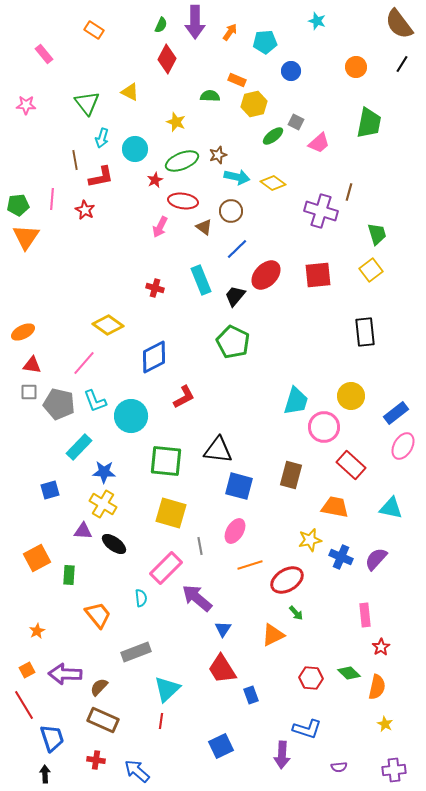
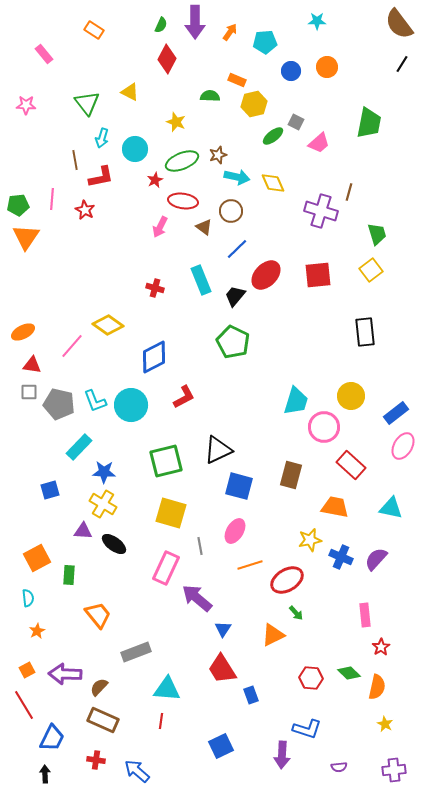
cyan star at (317, 21): rotated 18 degrees counterclockwise
orange circle at (356, 67): moved 29 px left
yellow diamond at (273, 183): rotated 30 degrees clockwise
pink line at (84, 363): moved 12 px left, 17 px up
cyan circle at (131, 416): moved 11 px up
black triangle at (218, 450): rotated 32 degrees counterclockwise
green square at (166, 461): rotated 20 degrees counterclockwise
pink rectangle at (166, 568): rotated 20 degrees counterclockwise
cyan semicircle at (141, 598): moved 113 px left
cyan triangle at (167, 689): rotated 48 degrees clockwise
blue trapezoid at (52, 738): rotated 44 degrees clockwise
